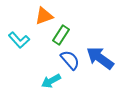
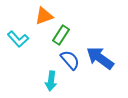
cyan L-shape: moved 1 px left, 1 px up
cyan arrow: rotated 54 degrees counterclockwise
